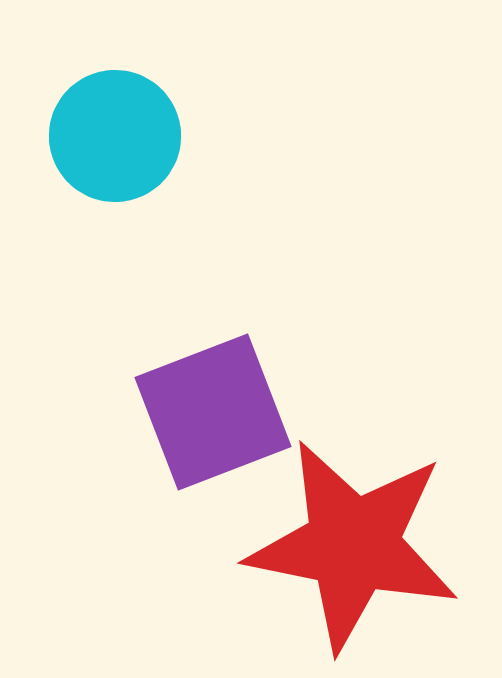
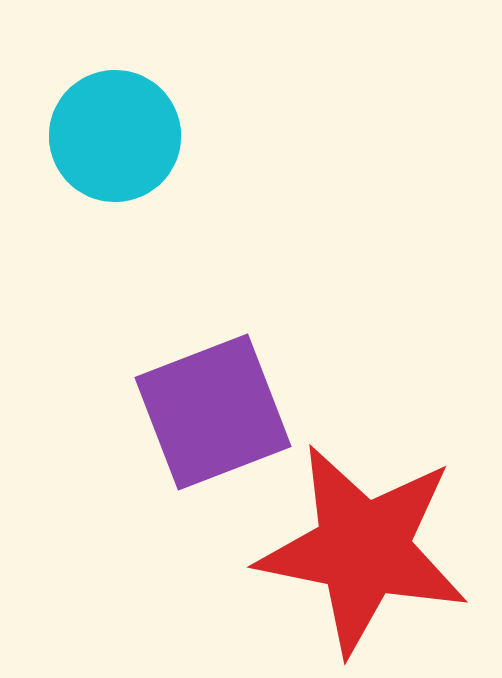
red star: moved 10 px right, 4 px down
